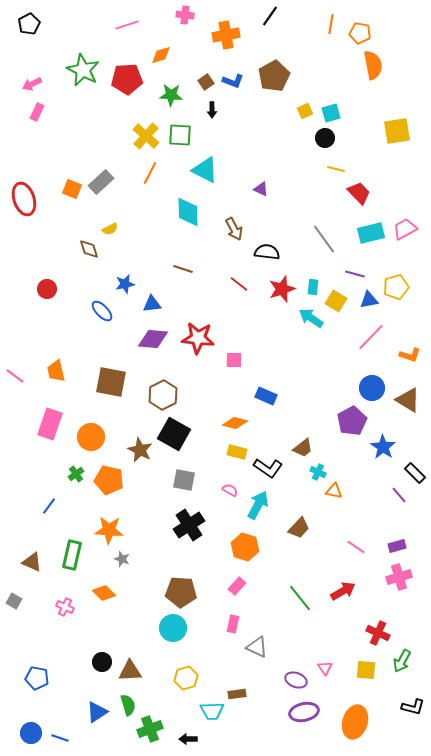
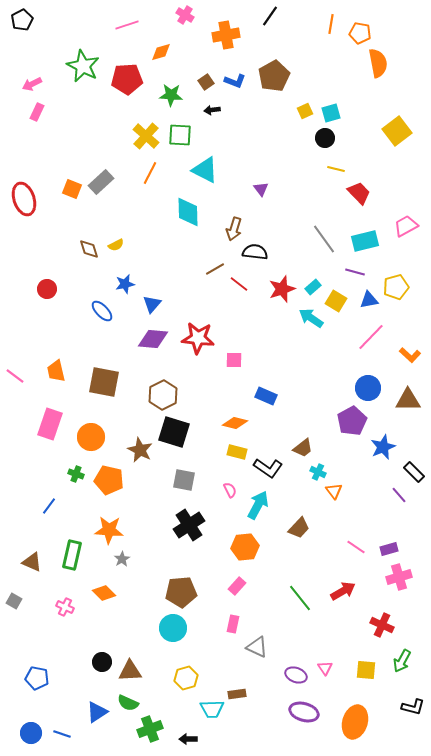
pink cross at (185, 15): rotated 24 degrees clockwise
black pentagon at (29, 24): moved 7 px left, 4 px up
orange diamond at (161, 55): moved 3 px up
orange semicircle at (373, 65): moved 5 px right, 2 px up
green star at (83, 70): moved 4 px up
blue L-shape at (233, 81): moved 2 px right
black arrow at (212, 110): rotated 84 degrees clockwise
yellow square at (397, 131): rotated 28 degrees counterclockwise
purple triangle at (261, 189): rotated 28 degrees clockwise
yellow semicircle at (110, 229): moved 6 px right, 16 px down
brown arrow at (234, 229): rotated 45 degrees clockwise
pink trapezoid at (405, 229): moved 1 px right, 3 px up
cyan rectangle at (371, 233): moved 6 px left, 8 px down
black semicircle at (267, 252): moved 12 px left
brown line at (183, 269): moved 32 px right; rotated 48 degrees counterclockwise
purple line at (355, 274): moved 2 px up
cyan rectangle at (313, 287): rotated 42 degrees clockwise
blue triangle at (152, 304): rotated 42 degrees counterclockwise
orange L-shape at (410, 355): rotated 25 degrees clockwise
brown square at (111, 382): moved 7 px left
blue circle at (372, 388): moved 4 px left
brown triangle at (408, 400): rotated 32 degrees counterclockwise
black square at (174, 434): moved 2 px up; rotated 12 degrees counterclockwise
blue star at (383, 447): rotated 15 degrees clockwise
black rectangle at (415, 473): moved 1 px left, 1 px up
green cross at (76, 474): rotated 35 degrees counterclockwise
pink semicircle at (230, 490): rotated 35 degrees clockwise
orange triangle at (334, 491): rotated 42 degrees clockwise
purple rectangle at (397, 546): moved 8 px left, 3 px down
orange hexagon at (245, 547): rotated 24 degrees counterclockwise
gray star at (122, 559): rotated 21 degrees clockwise
brown pentagon at (181, 592): rotated 8 degrees counterclockwise
red cross at (378, 633): moved 4 px right, 8 px up
purple ellipse at (296, 680): moved 5 px up
green semicircle at (128, 705): moved 2 px up; rotated 130 degrees clockwise
cyan trapezoid at (212, 711): moved 2 px up
purple ellipse at (304, 712): rotated 28 degrees clockwise
blue line at (60, 738): moved 2 px right, 4 px up
